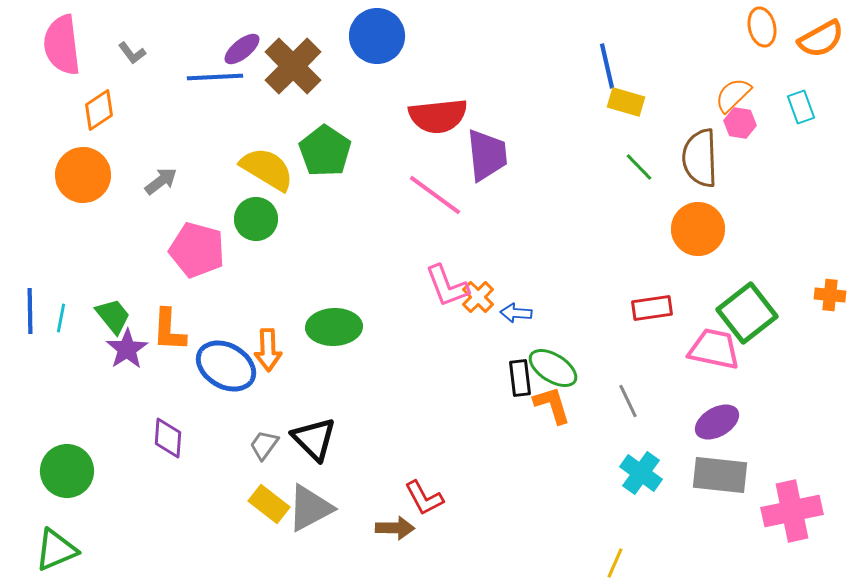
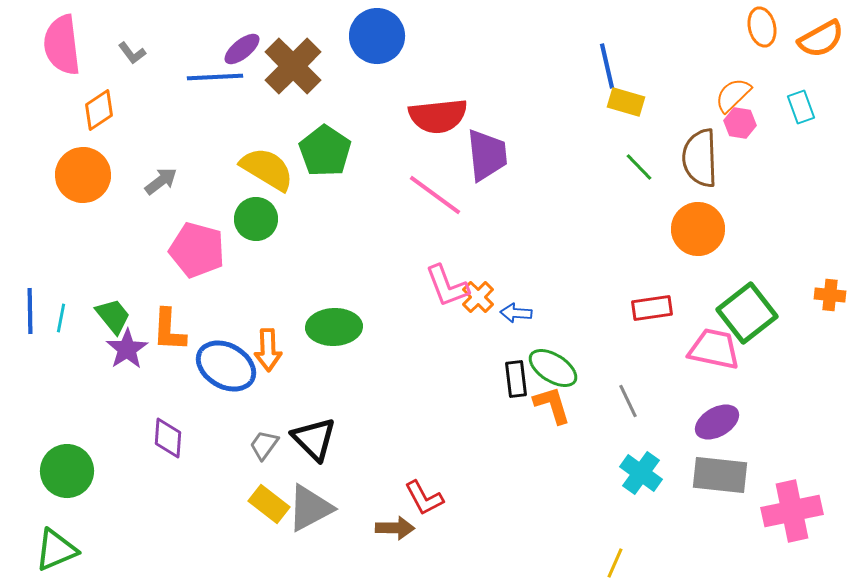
black rectangle at (520, 378): moved 4 px left, 1 px down
